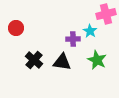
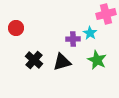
cyan star: moved 2 px down
black triangle: rotated 24 degrees counterclockwise
